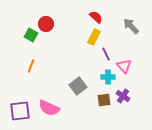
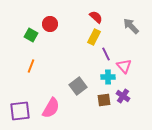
red circle: moved 4 px right
pink semicircle: moved 2 px right; rotated 85 degrees counterclockwise
